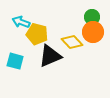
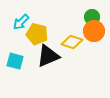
cyan arrow: rotated 66 degrees counterclockwise
orange circle: moved 1 px right, 1 px up
yellow diamond: rotated 30 degrees counterclockwise
black triangle: moved 2 px left
